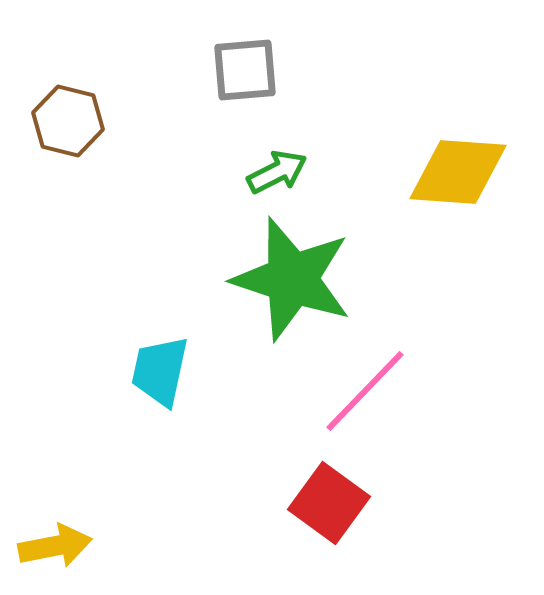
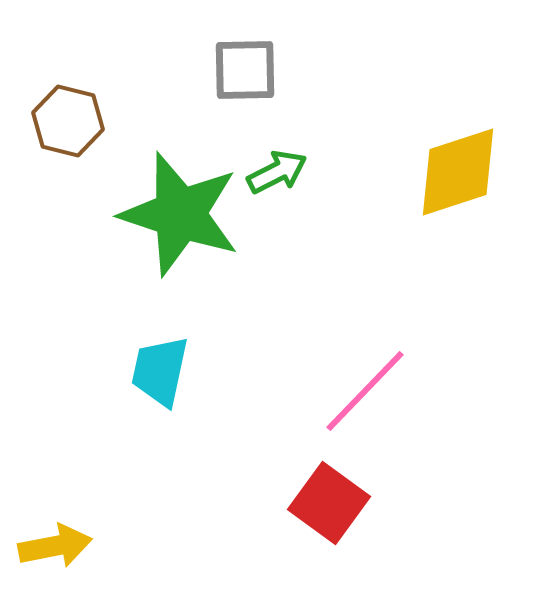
gray square: rotated 4 degrees clockwise
yellow diamond: rotated 22 degrees counterclockwise
green star: moved 112 px left, 65 px up
